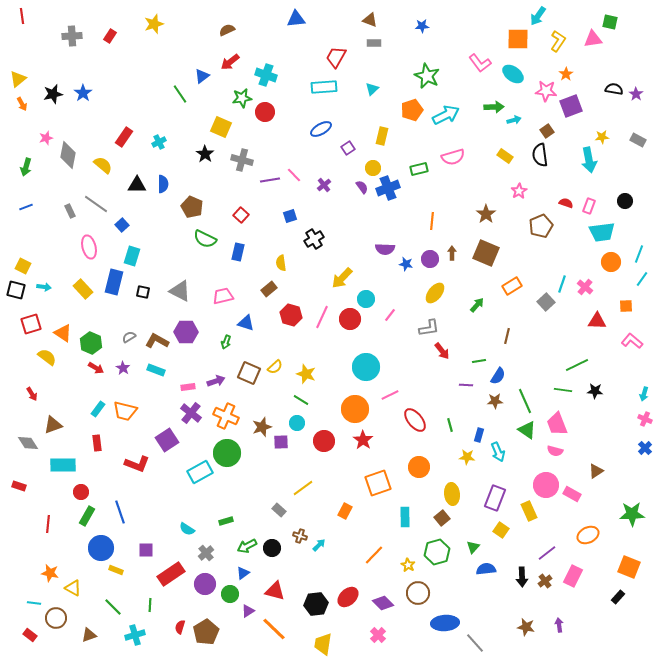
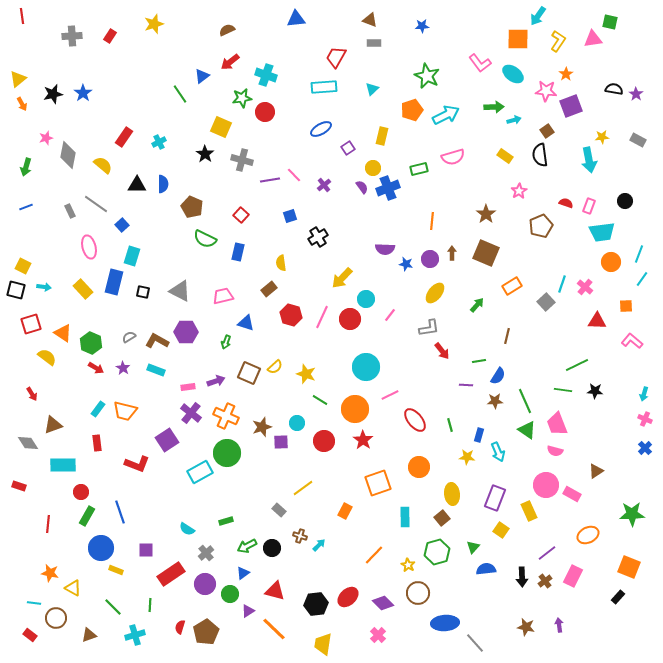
black cross at (314, 239): moved 4 px right, 2 px up
green line at (301, 400): moved 19 px right
